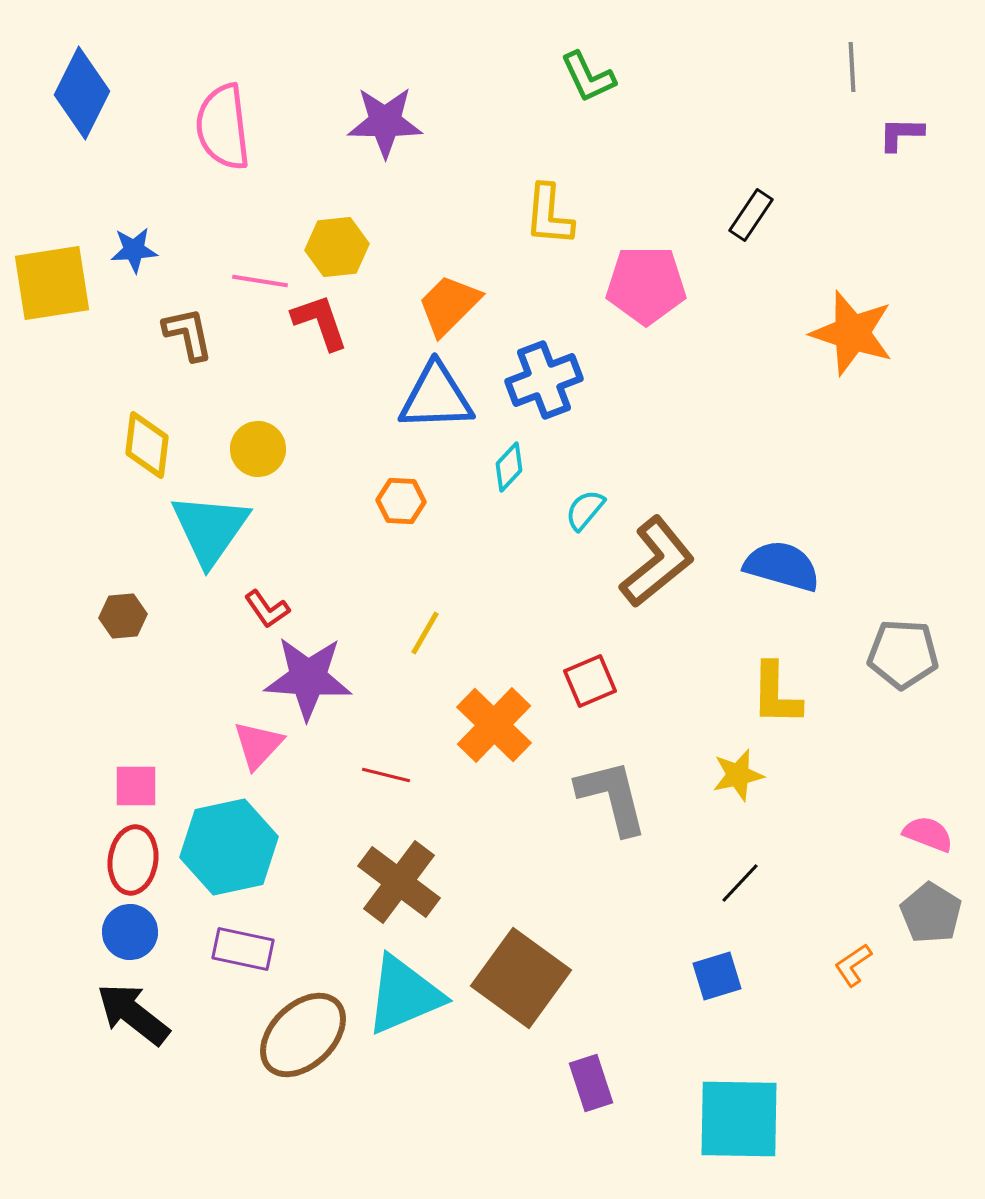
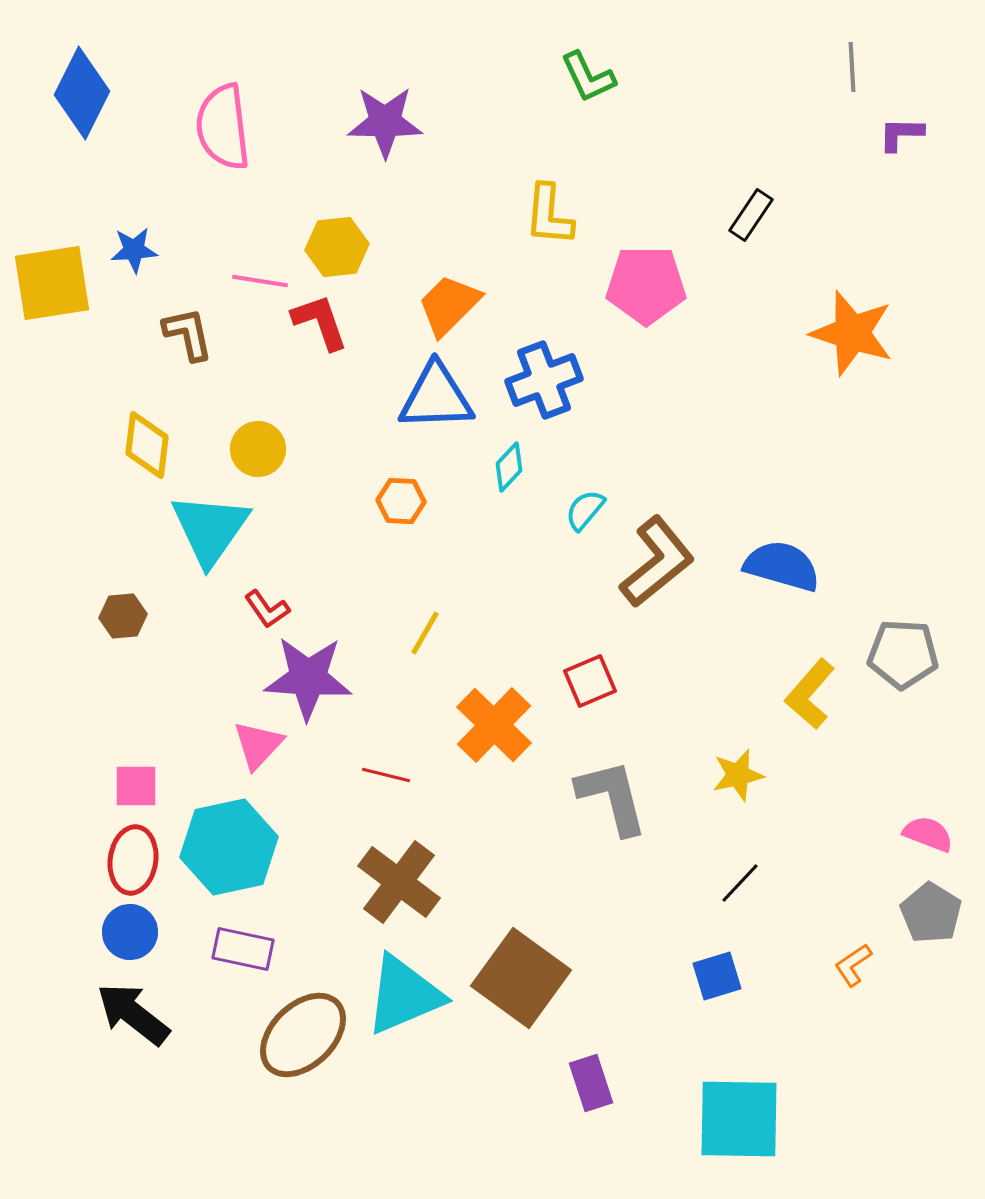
yellow L-shape at (776, 694): moved 34 px right; rotated 40 degrees clockwise
